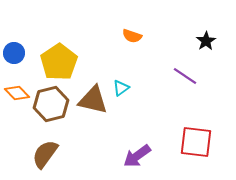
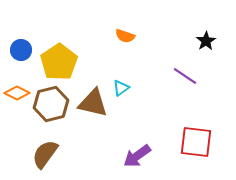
orange semicircle: moved 7 px left
blue circle: moved 7 px right, 3 px up
orange diamond: rotated 20 degrees counterclockwise
brown triangle: moved 3 px down
